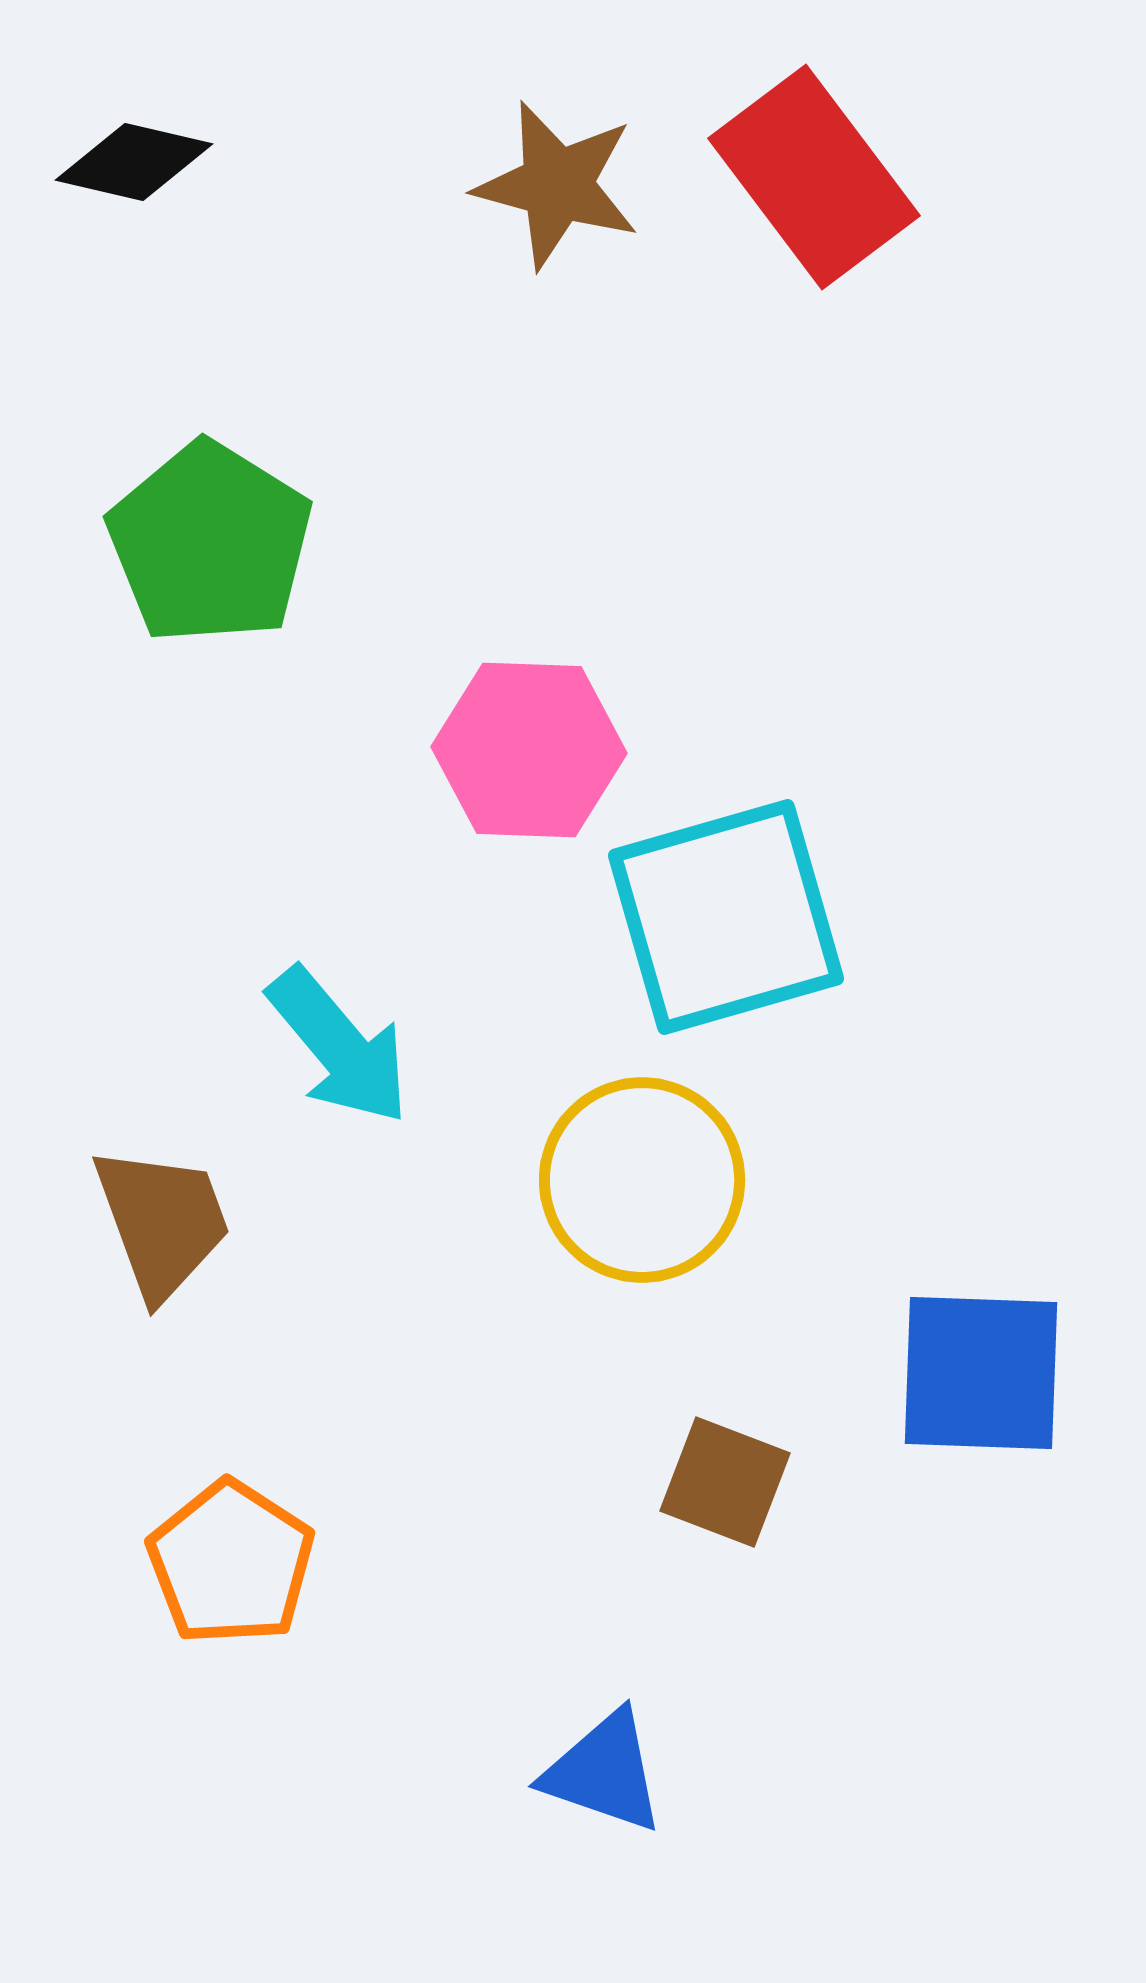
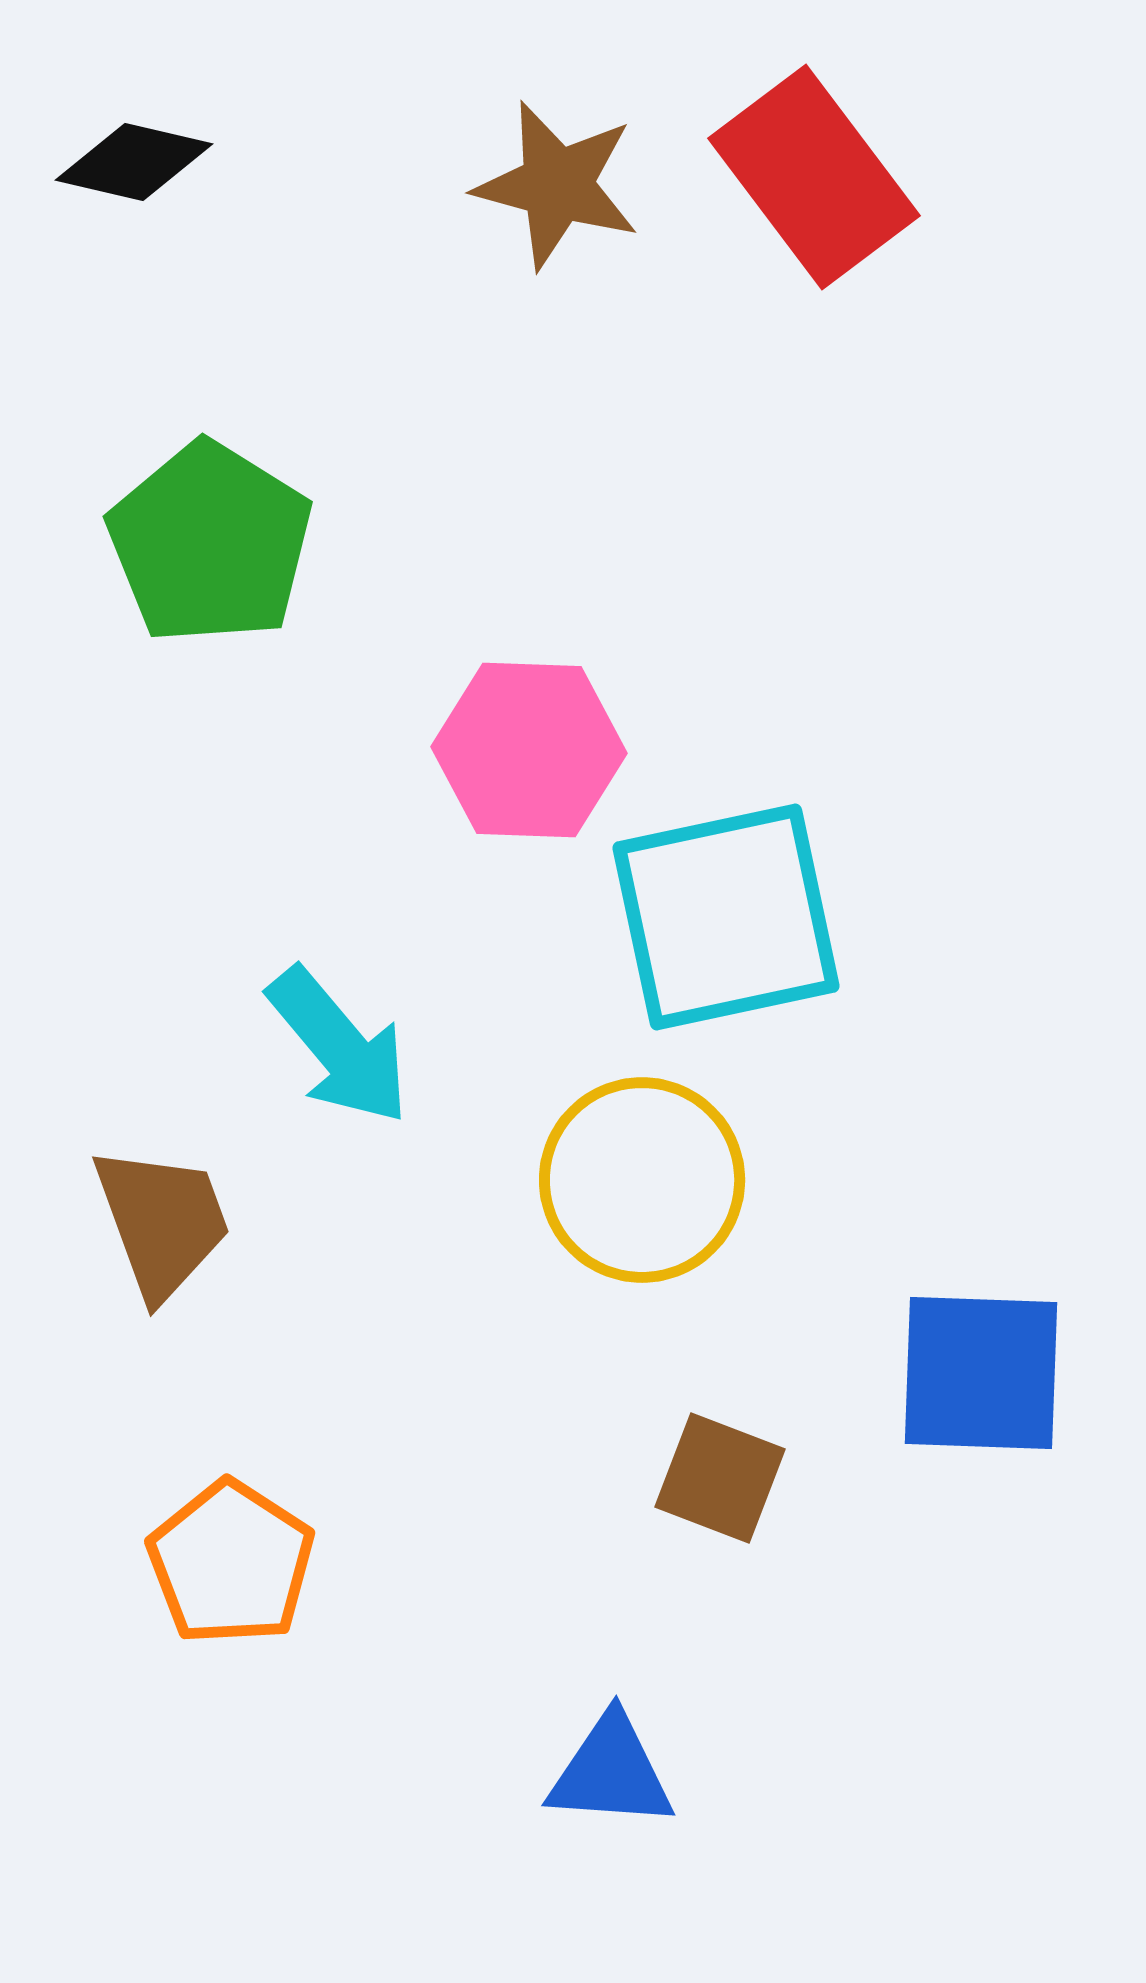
cyan square: rotated 4 degrees clockwise
brown square: moved 5 px left, 4 px up
blue triangle: moved 7 px right; rotated 15 degrees counterclockwise
